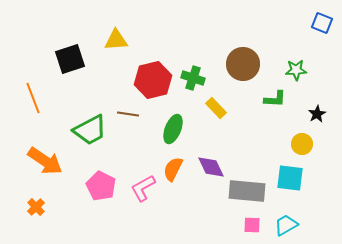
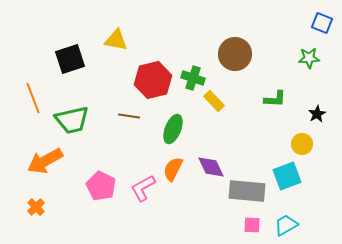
yellow triangle: rotated 15 degrees clockwise
brown circle: moved 8 px left, 10 px up
green star: moved 13 px right, 12 px up
yellow rectangle: moved 2 px left, 7 px up
brown line: moved 1 px right, 2 px down
green trapezoid: moved 18 px left, 10 px up; rotated 15 degrees clockwise
orange arrow: rotated 117 degrees clockwise
cyan square: moved 3 px left, 2 px up; rotated 28 degrees counterclockwise
